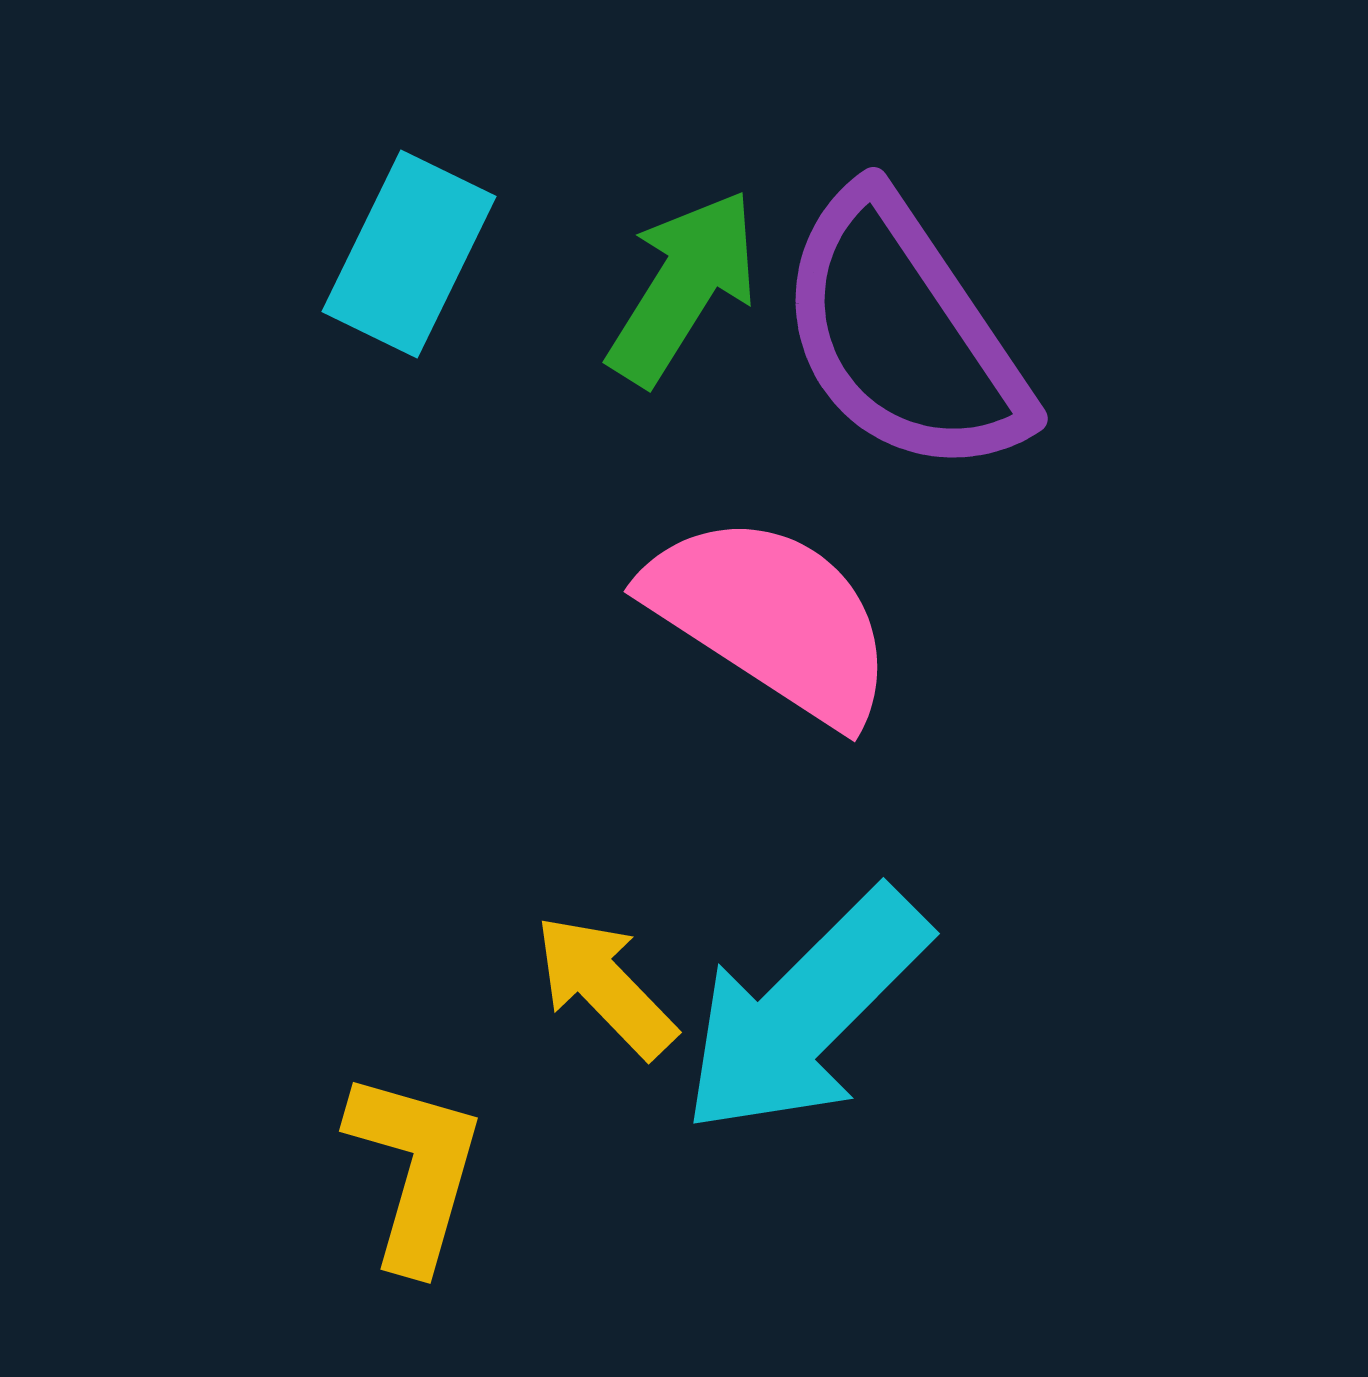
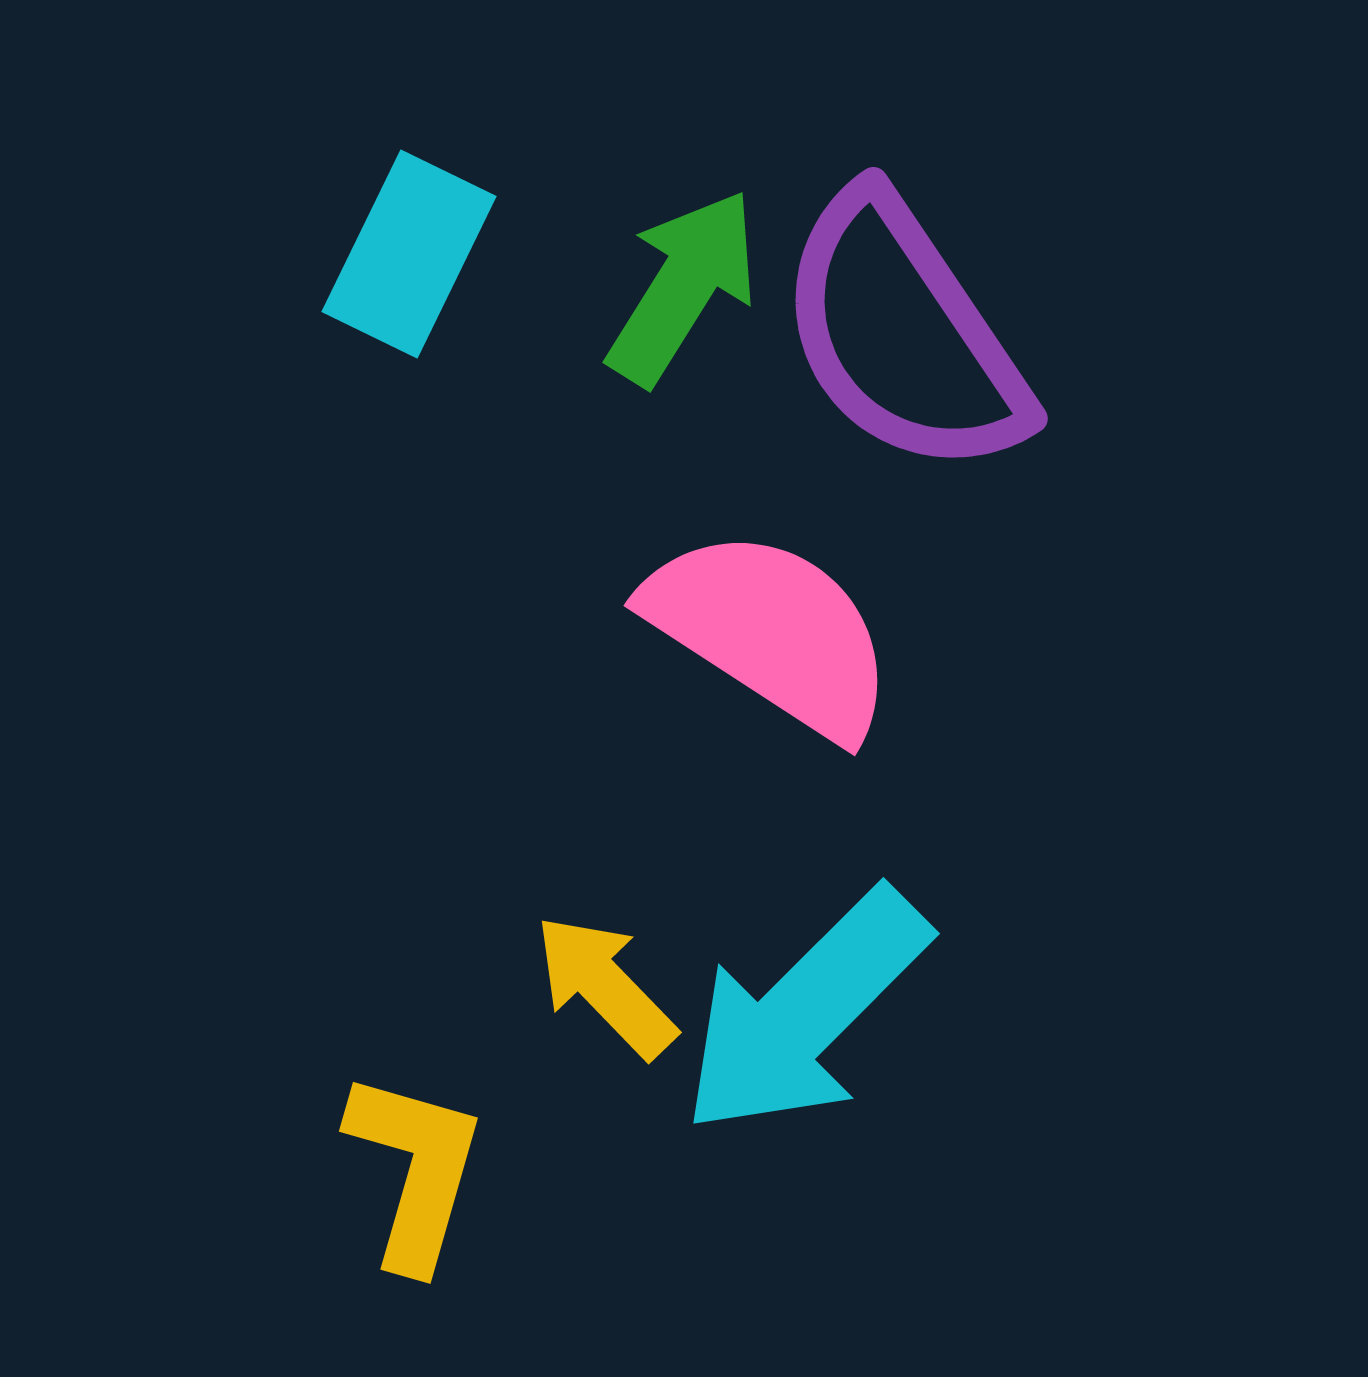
pink semicircle: moved 14 px down
